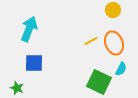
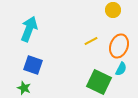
orange ellipse: moved 5 px right, 3 px down; rotated 40 degrees clockwise
blue square: moved 1 px left, 2 px down; rotated 18 degrees clockwise
green star: moved 7 px right
